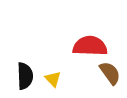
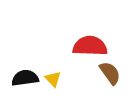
black semicircle: moved 2 px down; rotated 96 degrees counterclockwise
